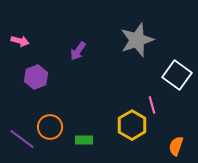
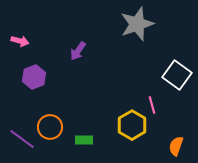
gray star: moved 16 px up
purple hexagon: moved 2 px left
